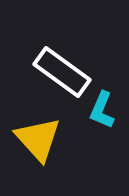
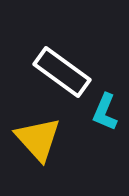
cyan L-shape: moved 3 px right, 2 px down
